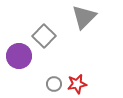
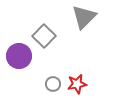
gray circle: moved 1 px left
